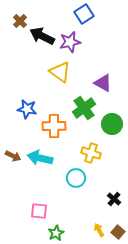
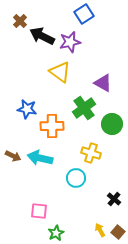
orange cross: moved 2 px left
yellow arrow: moved 1 px right
